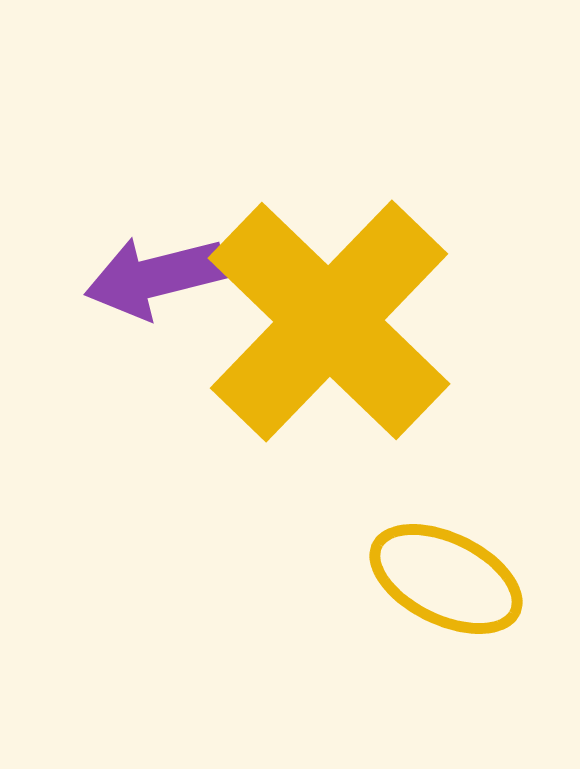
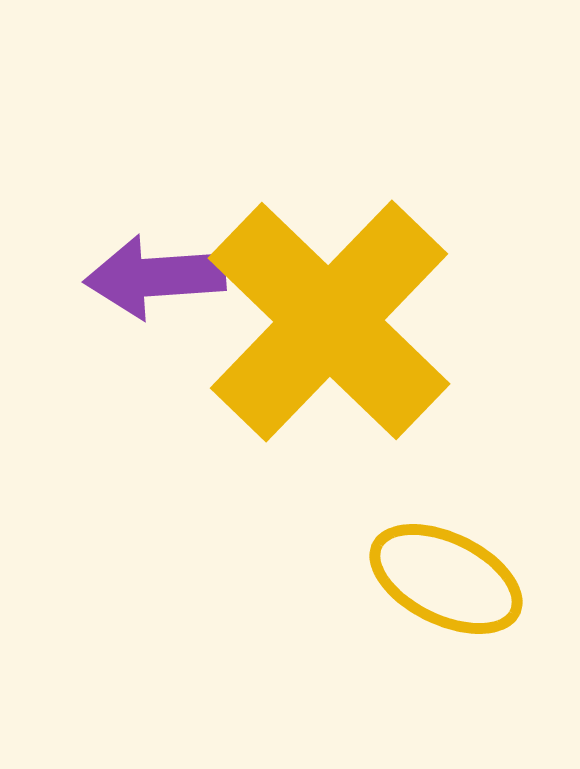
purple arrow: rotated 10 degrees clockwise
